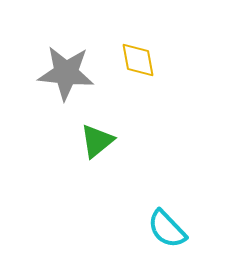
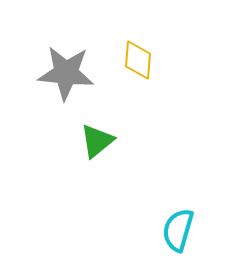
yellow diamond: rotated 15 degrees clockwise
cyan semicircle: moved 11 px right, 1 px down; rotated 60 degrees clockwise
